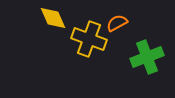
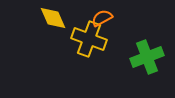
orange semicircle: moved 15 px left, 5 px up
